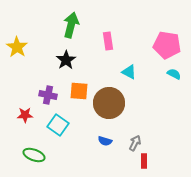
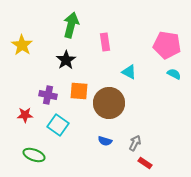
pink rectangle: moved 3 px left, 1 px down
yellow star: moved 5 px right, 2 px up
red rectangle: moved 1 px right, 2 px down; rotated 56 degrees counterclockwise
